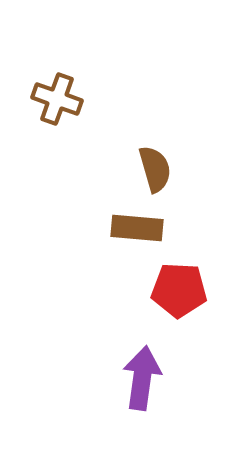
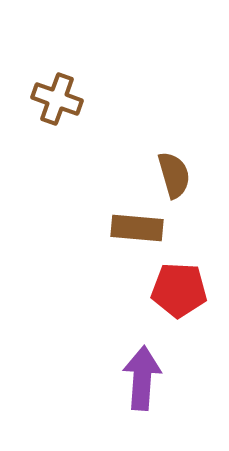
brown semicircle: moved 19 px right, 6 px down
purple arrow: rotated 4 degrees counterclockwise
